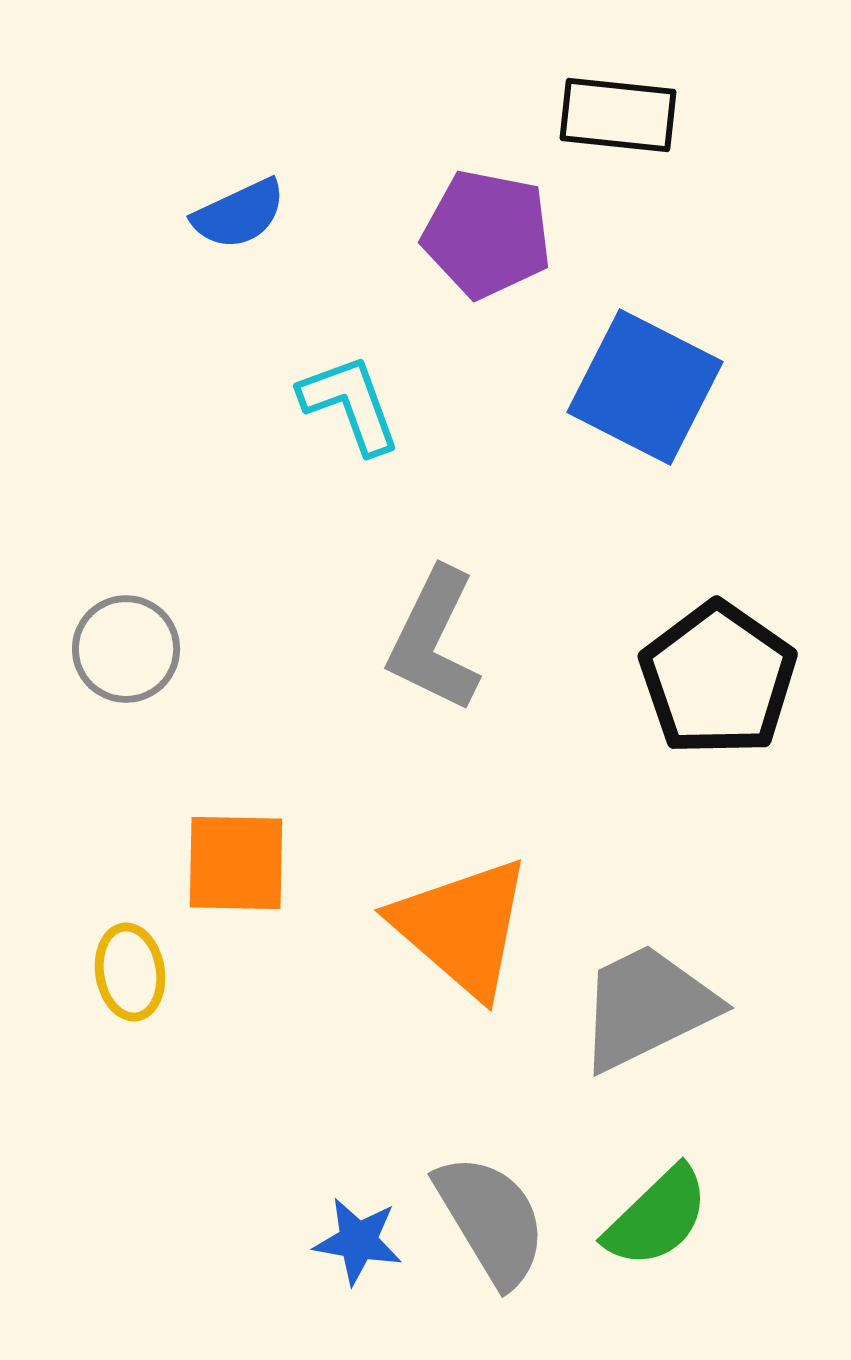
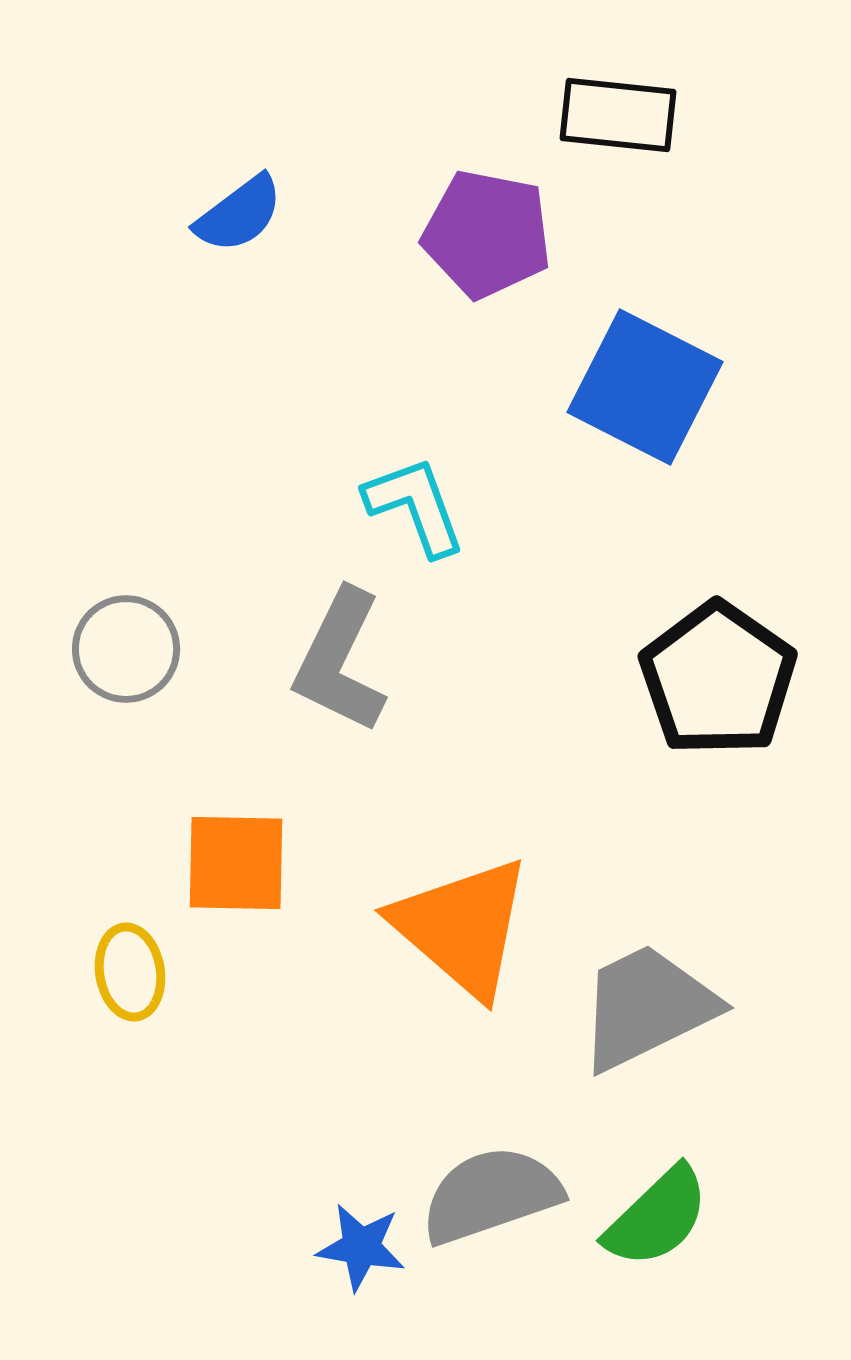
blue semicircle: rotated 12 degrees counterclockwise
cyan L-shape: moved 65 px right, 102 px down
gray L-shape: moved 94 px left, 21 px down
gray semicircle: moved 25 px up; rotated 78 degrees counterclockwise
blue star: moved 3 px right, 6 px down
